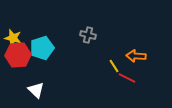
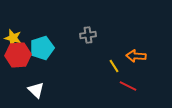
gray cross: rotated 21 degrees counterclockwise
red line: moved 1 px right, 8 px down
